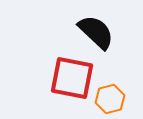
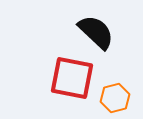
orange hexagon: moved 5 px right, 1 px up
